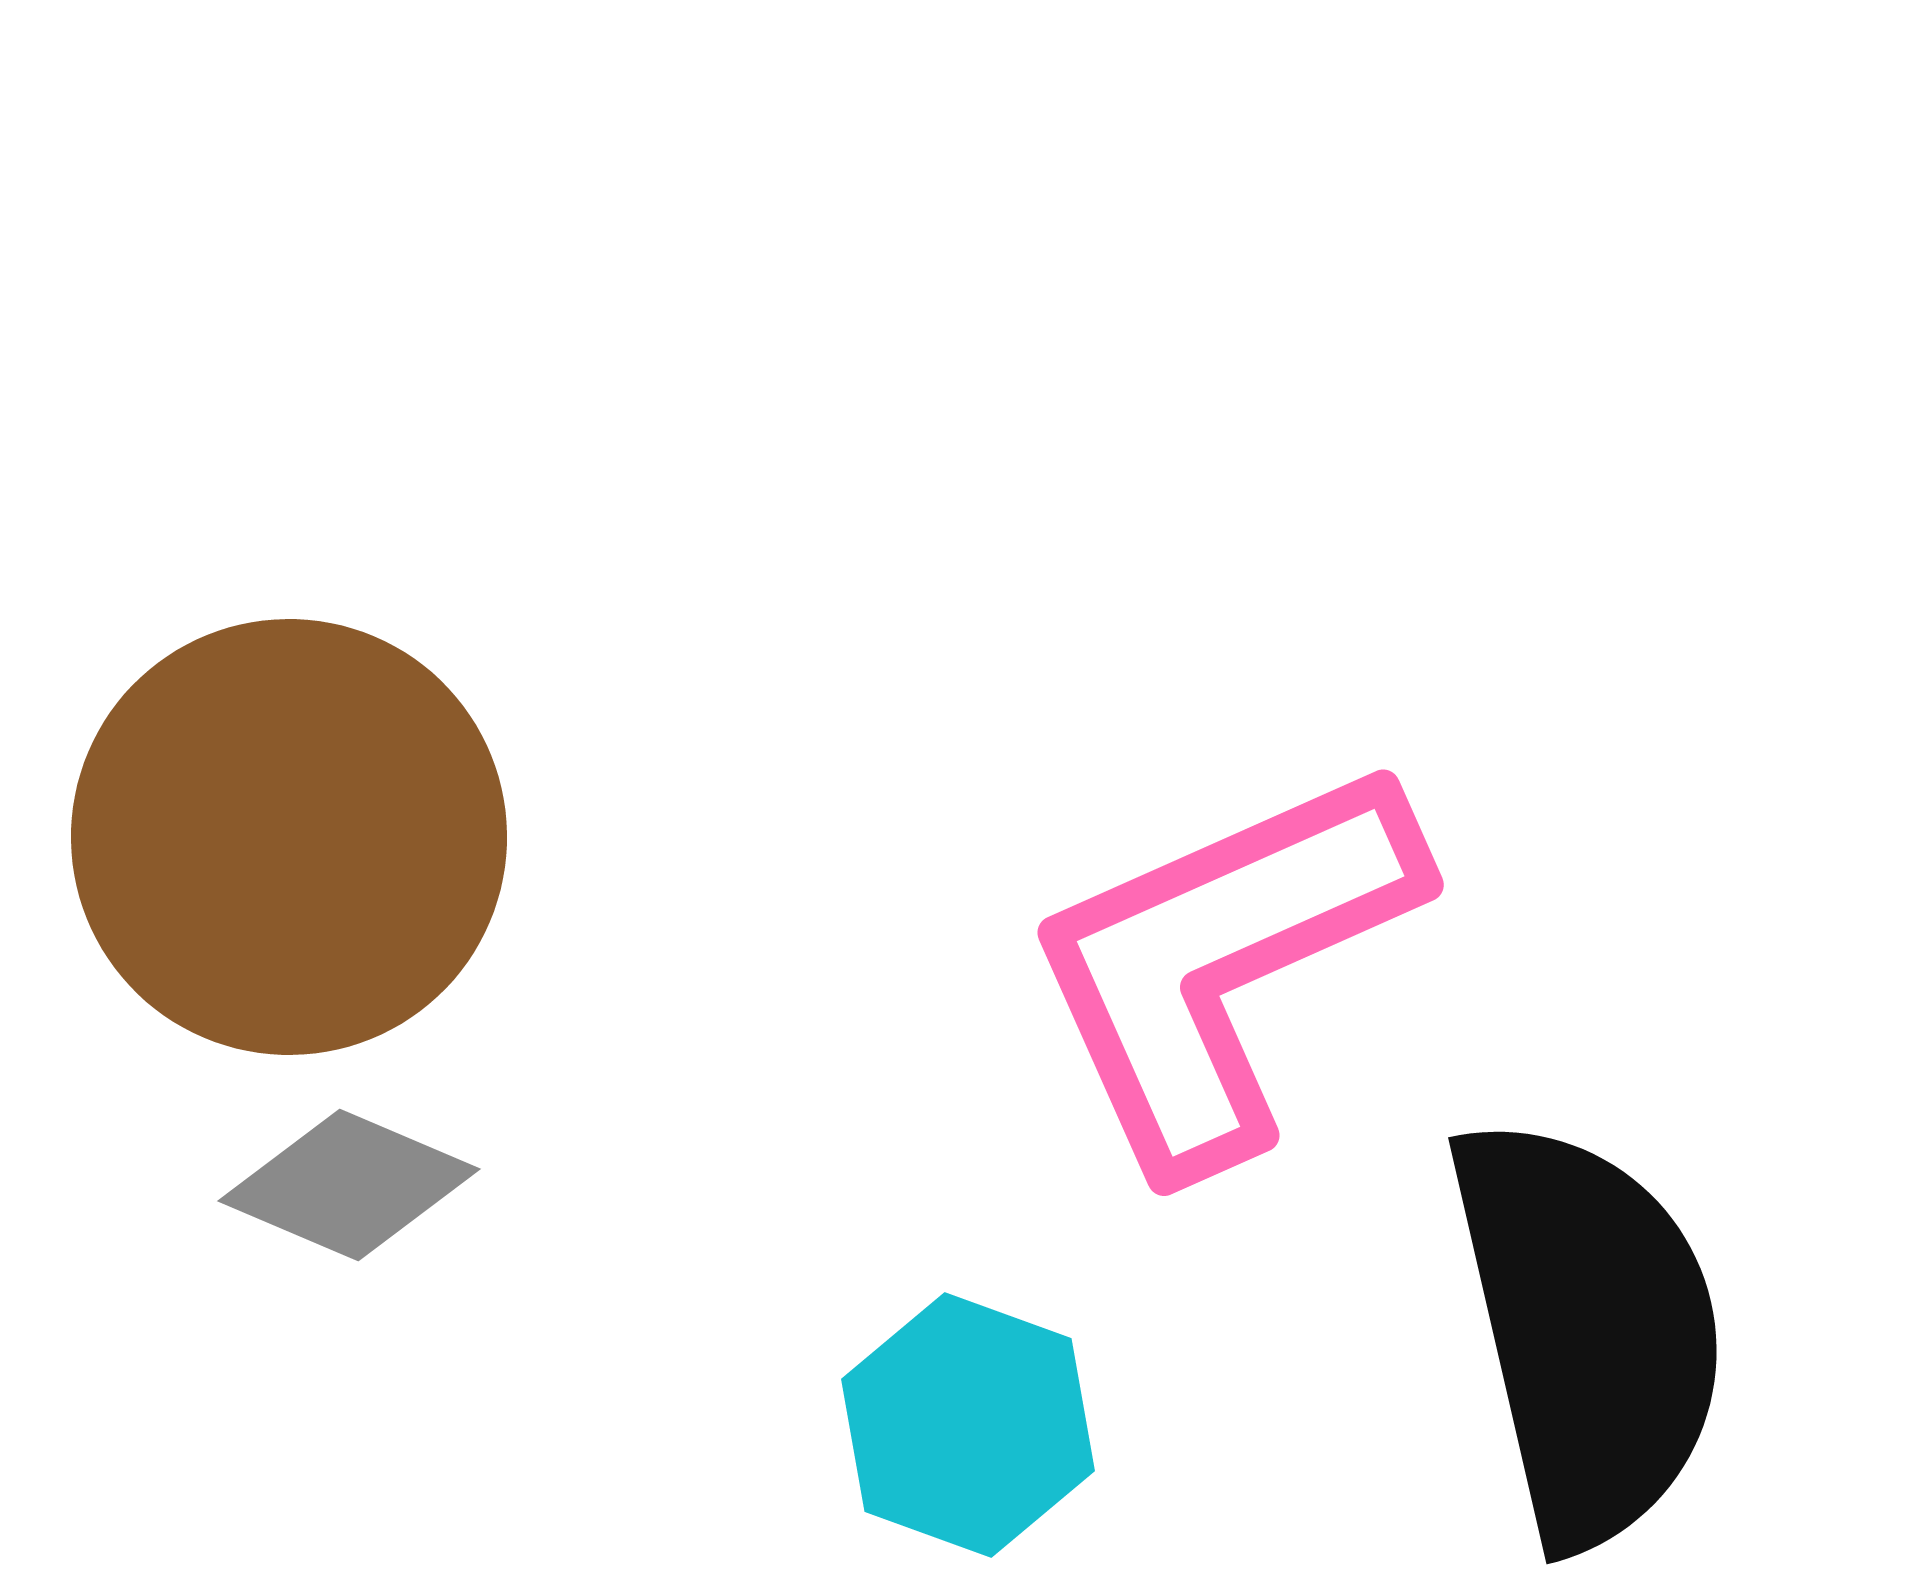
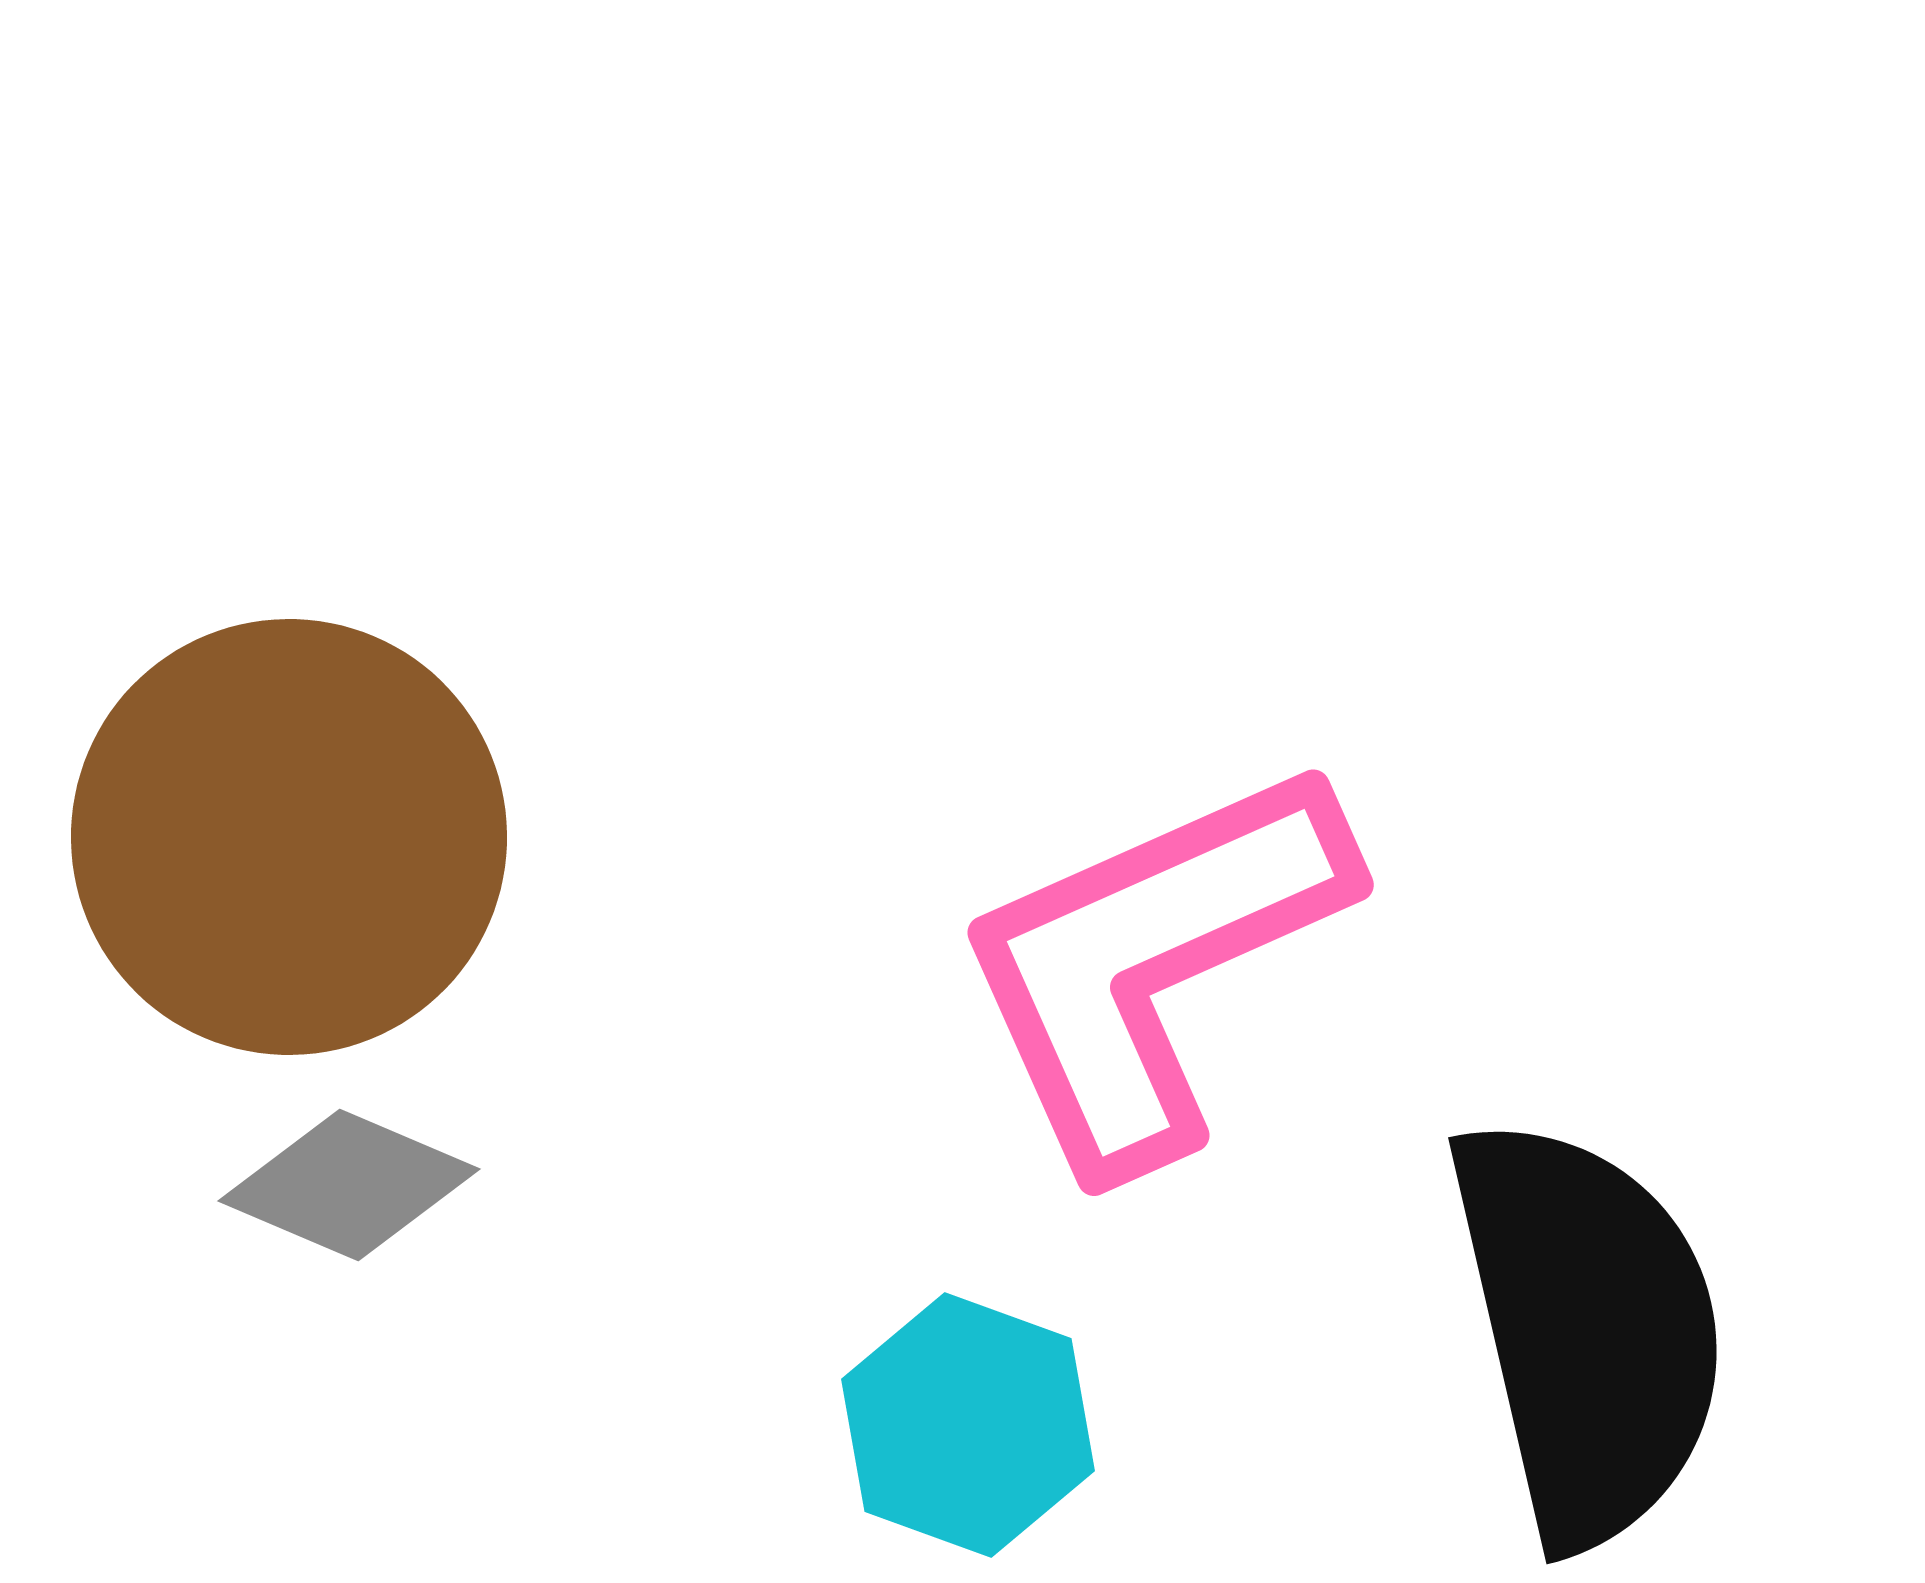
pink L-shape: moved 70 px left
